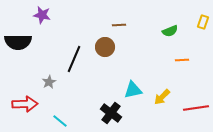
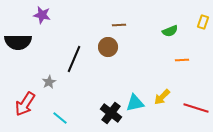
brown circle: moved 3 px right
cyan triangle: moved 2 px right, 13 px down
red arrow: rotated 125 degrees clockwise
red line: rotated 25 degrees clockwise
cyan line: moved 3 px up
